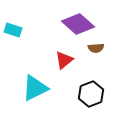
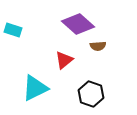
brown semicircle: moved 2 px right, 2 px up
black hexagon: rotated 20 degrees counterclockwise
